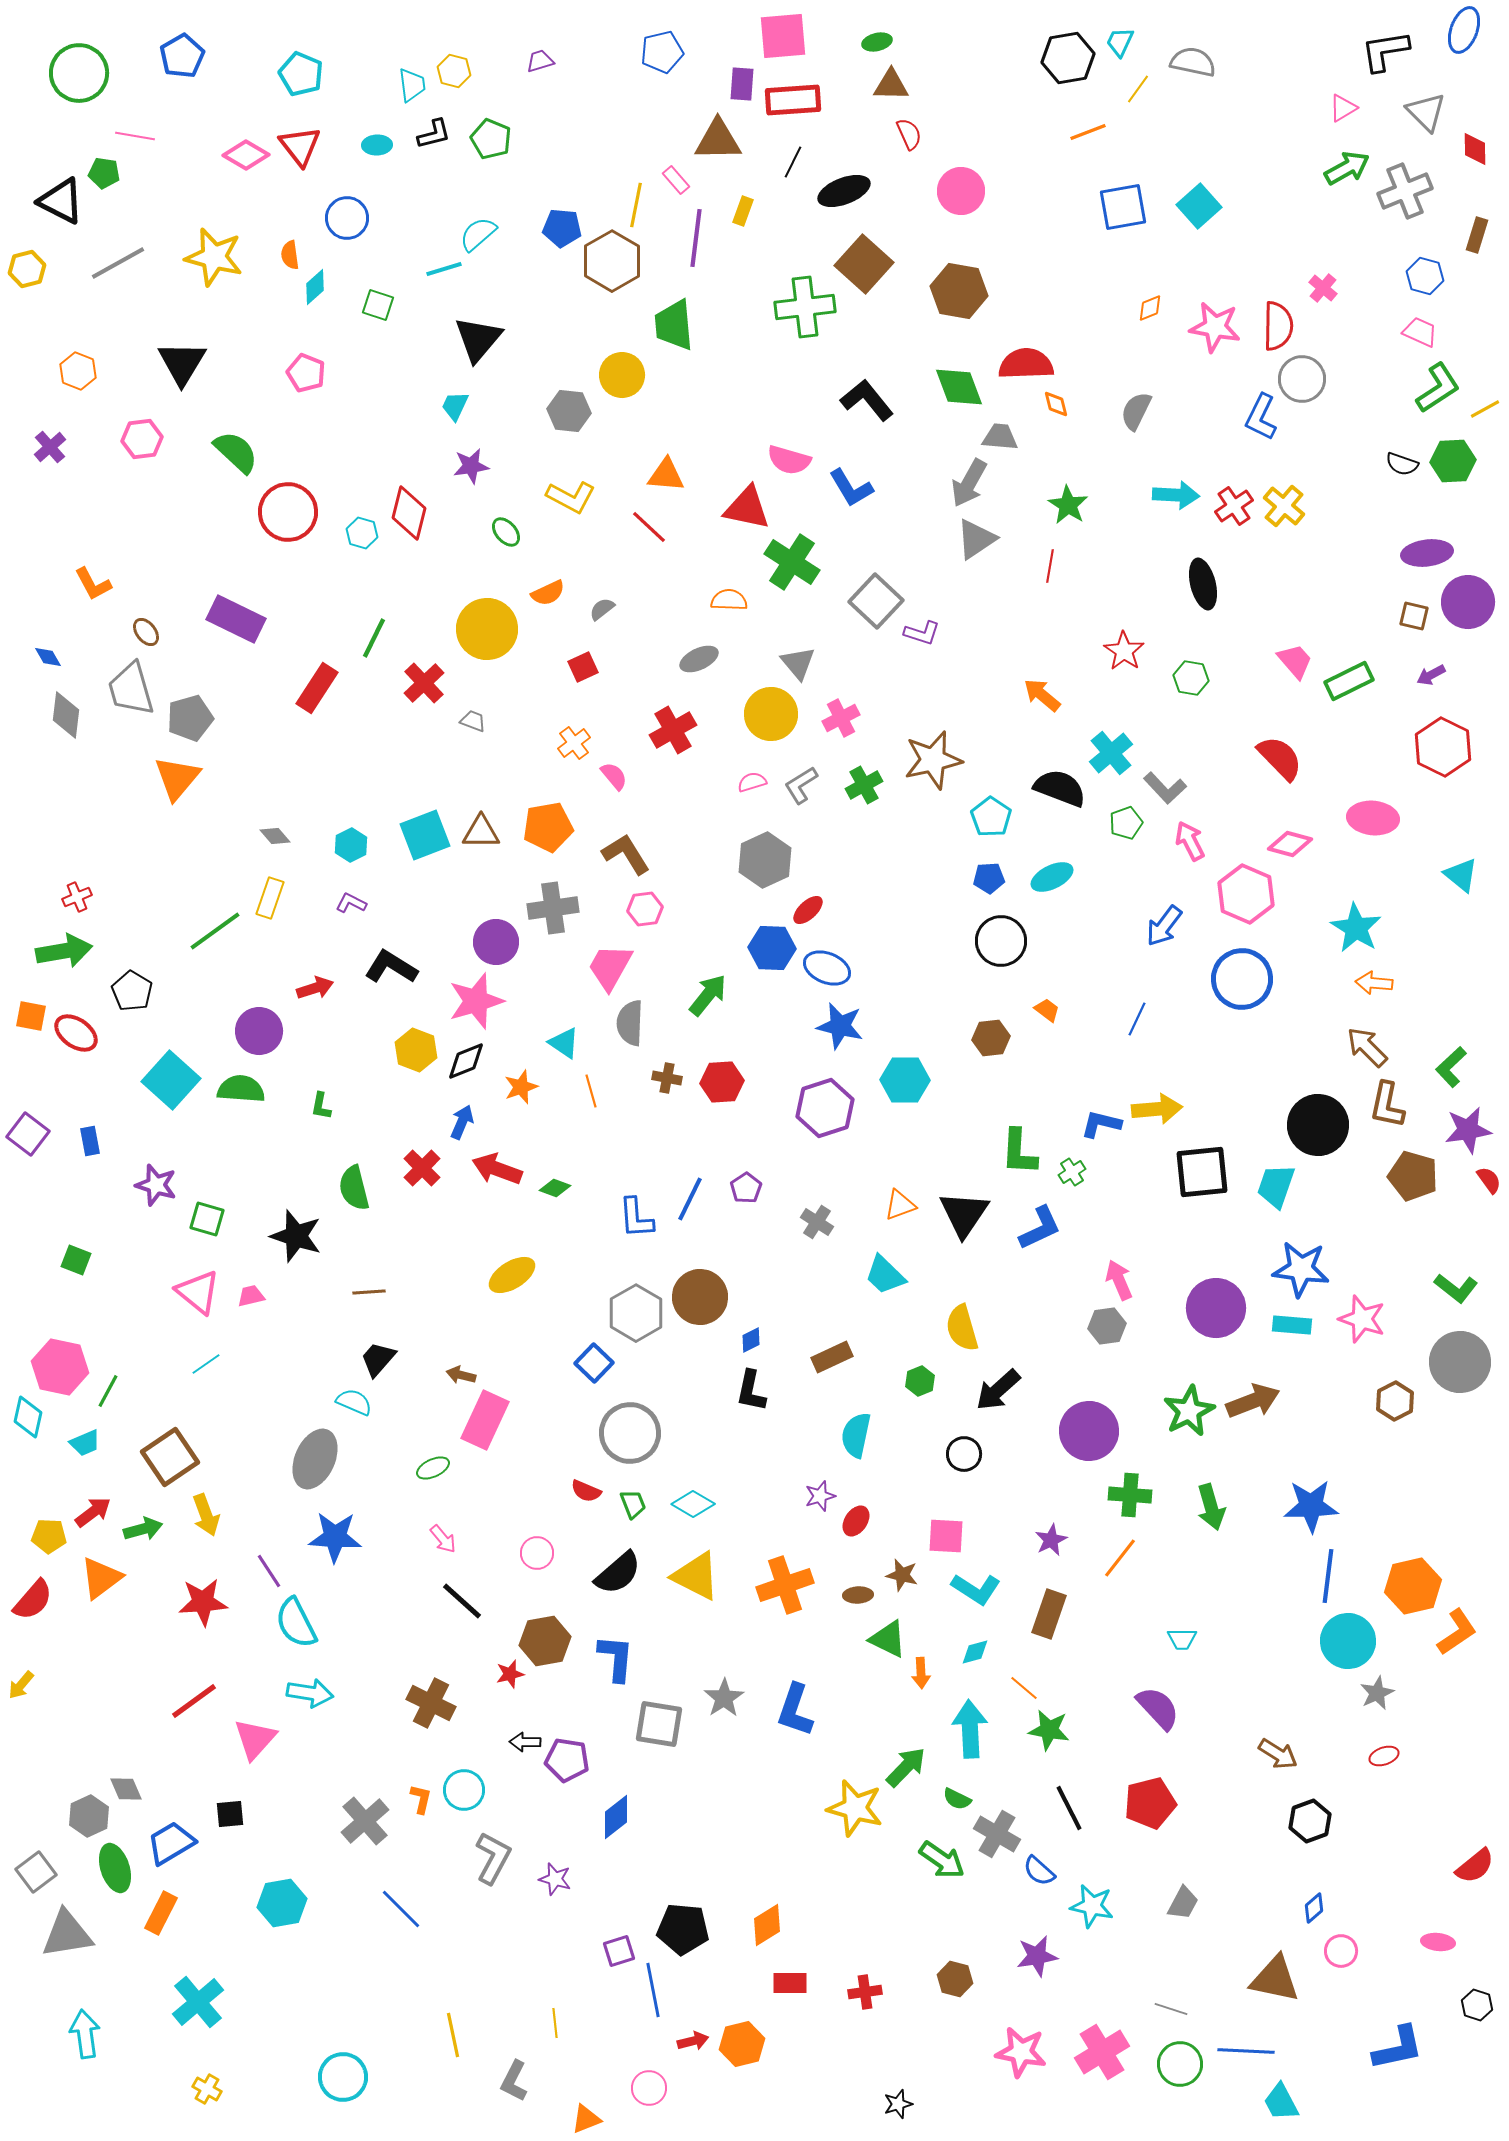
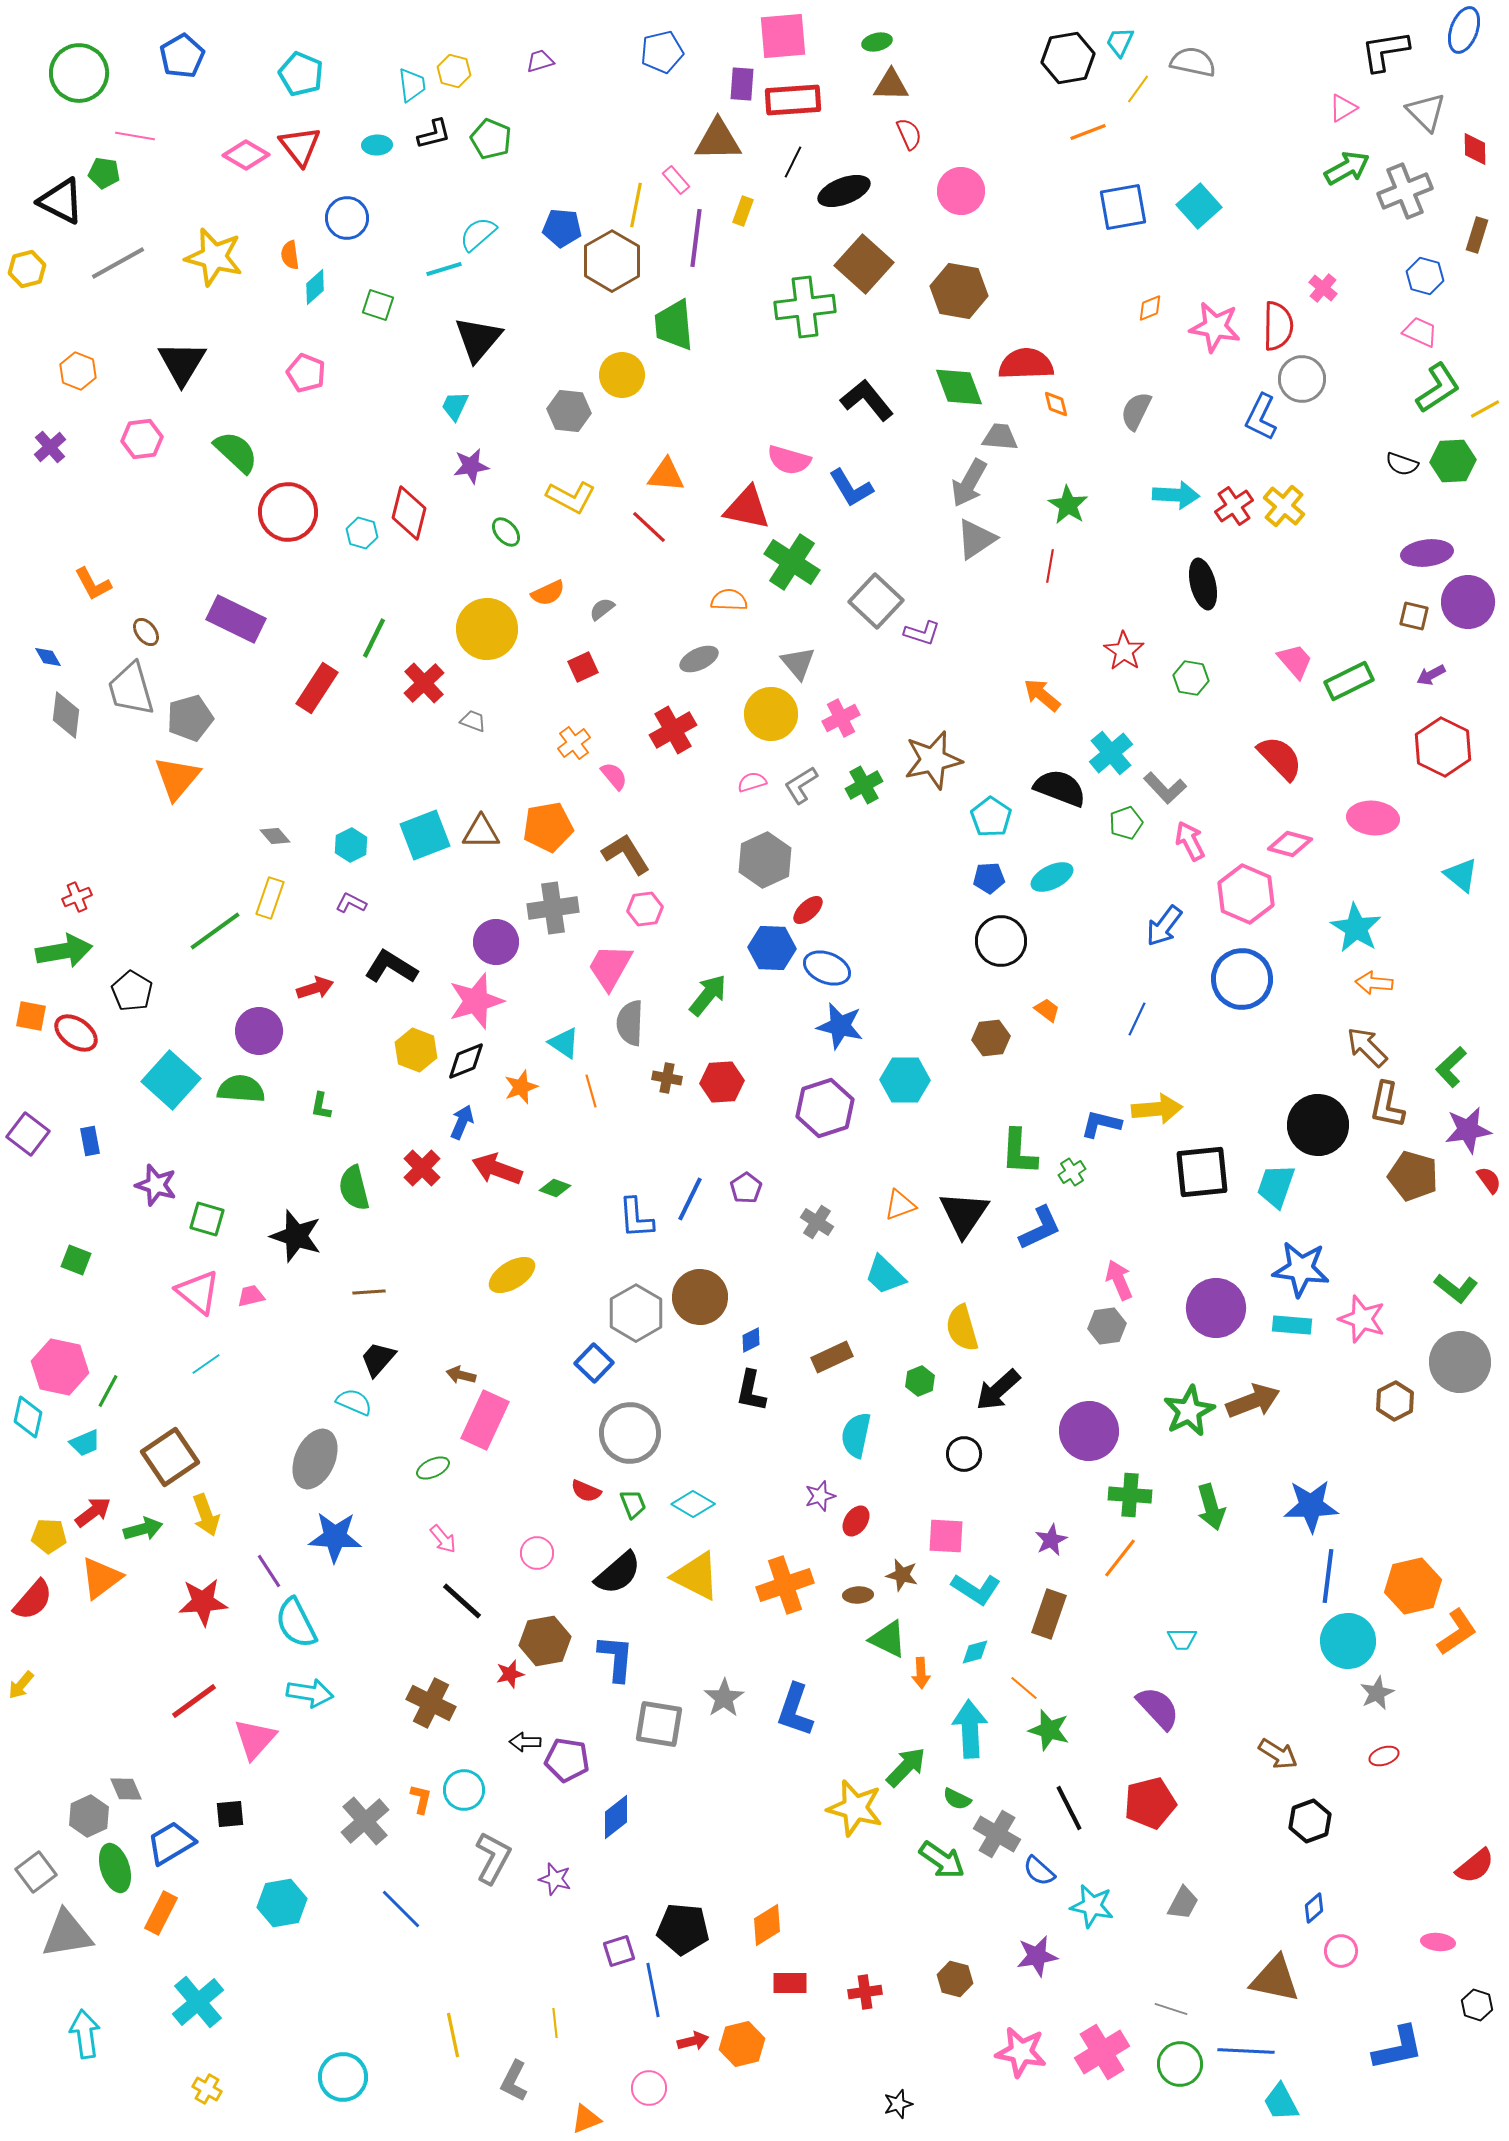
green star at (1049, 1730): rotated 6 degrees clockwise
